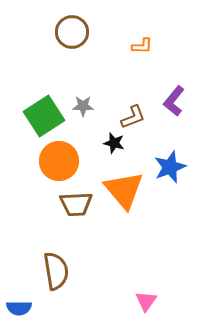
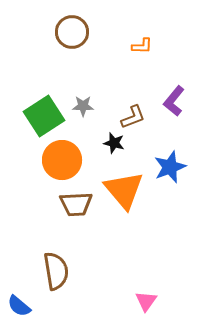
orange circle: moved 3 px right, 1 px up
blue semicircle: moved 2 px up; rotated 40 degrees clockwise
